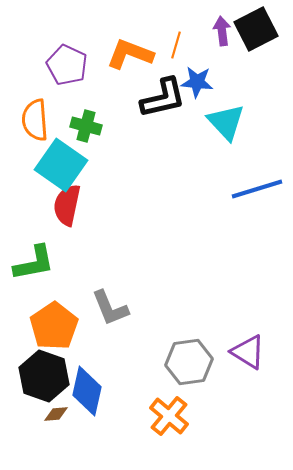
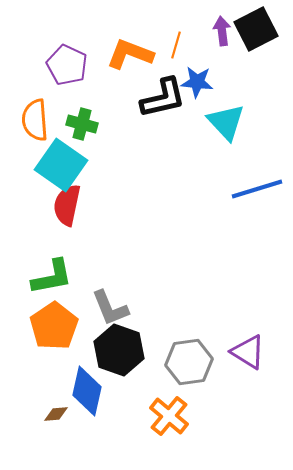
green cross: moved 4 px left, 2 px up
green L-shape: moved 18 px right, 14 px down
black hexagon: moved 75 px right, 26 px up
